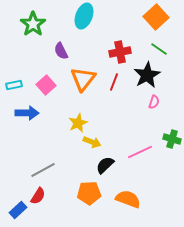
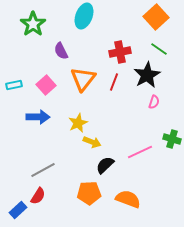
blue arrow: moved 11 px right, 4 px down
